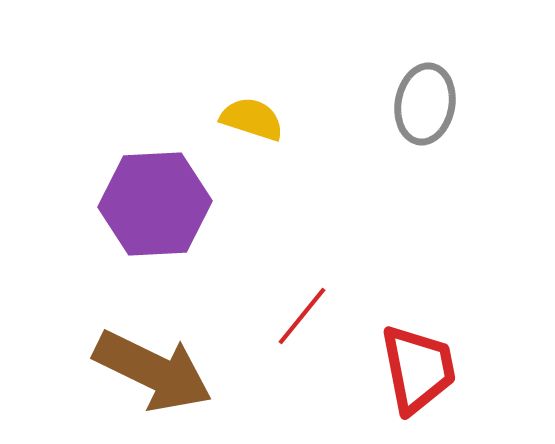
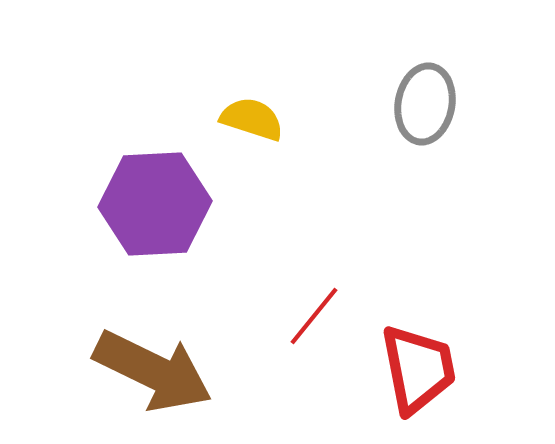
red line: moved 12 px right
